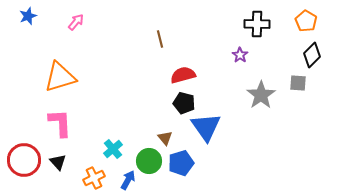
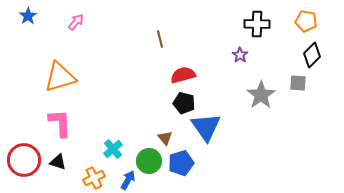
blue star: rotated 12 degrees counterclockwise
orange pentagon: rotated 20 degrees counterclockwise
black triangle: rotated 30 degrees counterclockwise
